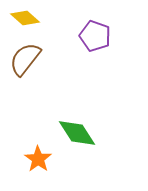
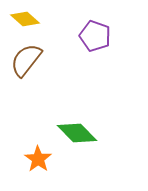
yellow diamond: moved 1 px down
brown semicircle: moved 1 px right, 1 px down
green diamond: rotated 12 degrees counterclockwise
